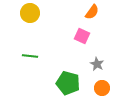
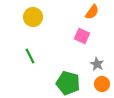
yellow circle: moved 3 px right, 4 px down
green line: rotated 56 degrees clockwise
orange circle: moved 4 px up
